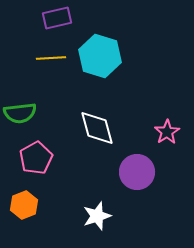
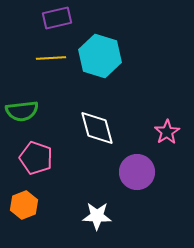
green semicircle: moved 2 px right, 2 px up
pink pentagon: rotated 24 degrees counterclockwise
white star: rotated 20 degrees clockwise
